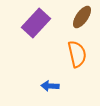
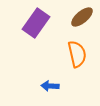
brown ellipse: rotated 15 degrees clockwise
purple rectangle: rotated 8 degrees counterclockwise
